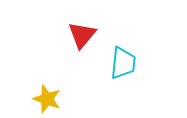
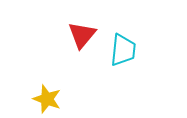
cyan trapezoid: moved 13 px up
